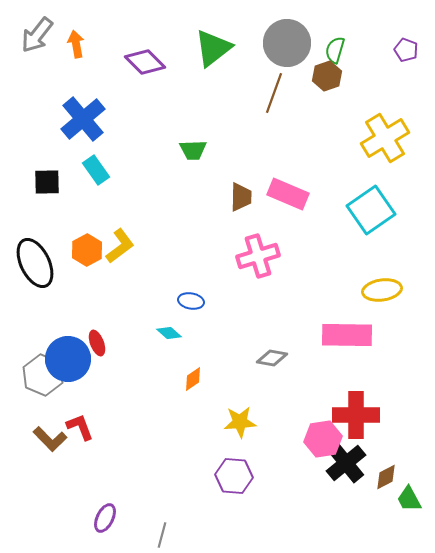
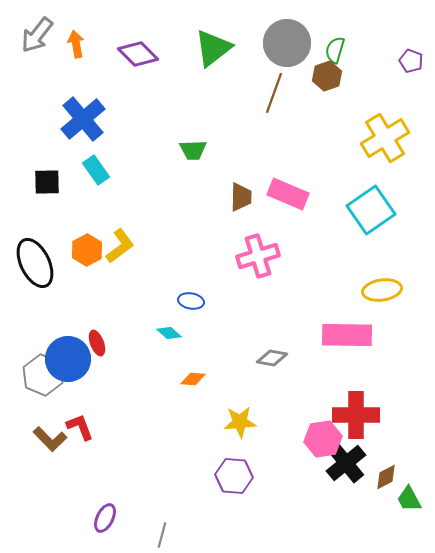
purple pentagon at (406, 50): moved 5 px right, 11 px down
purple diamond at (145, 62): moved 7 px left, 8 px up
orange diamond at (193, 379): rotated 40 degrees clockwise
